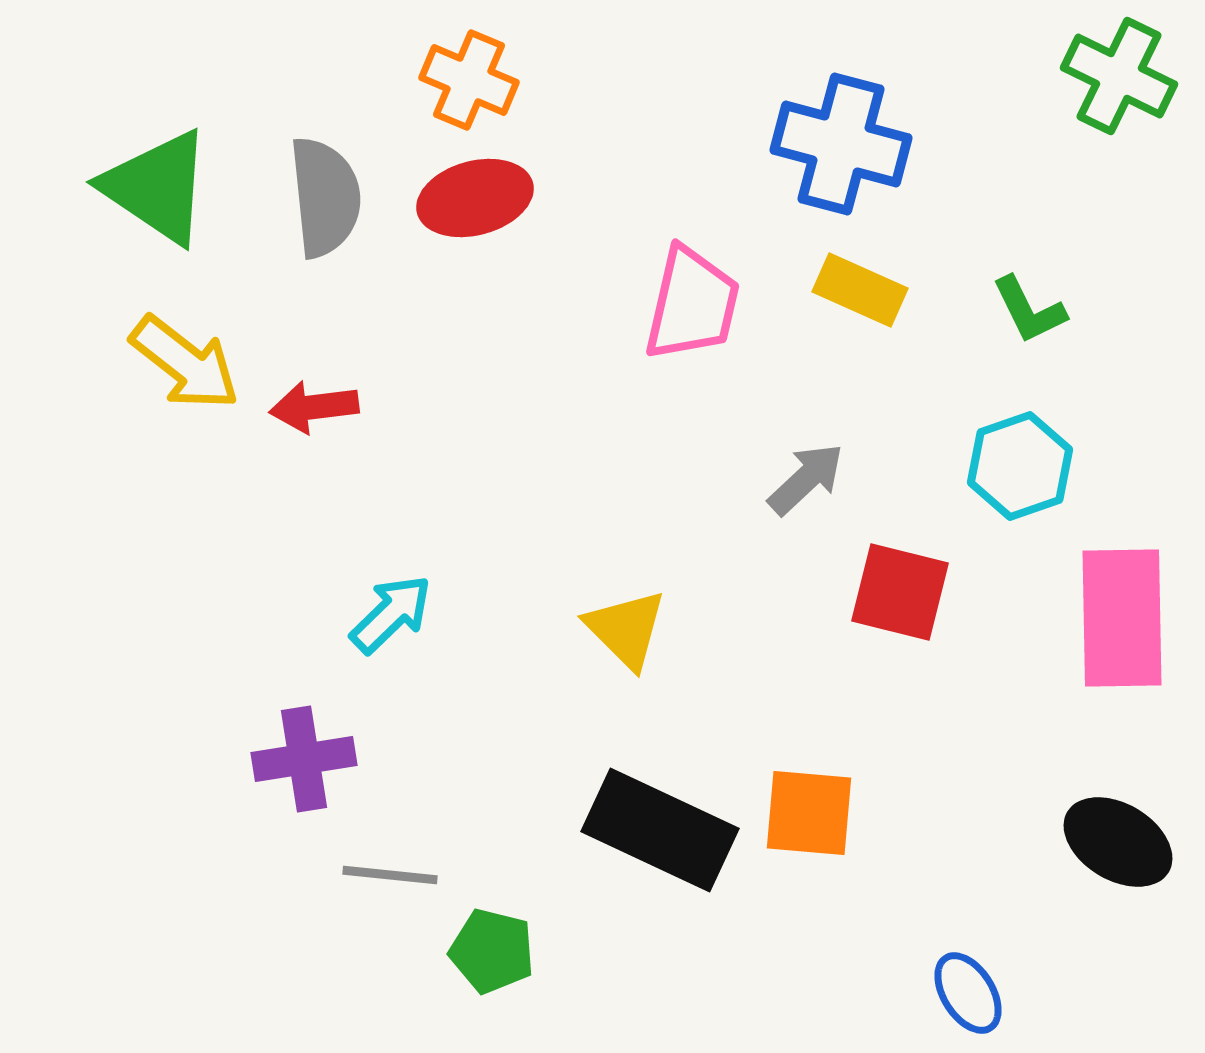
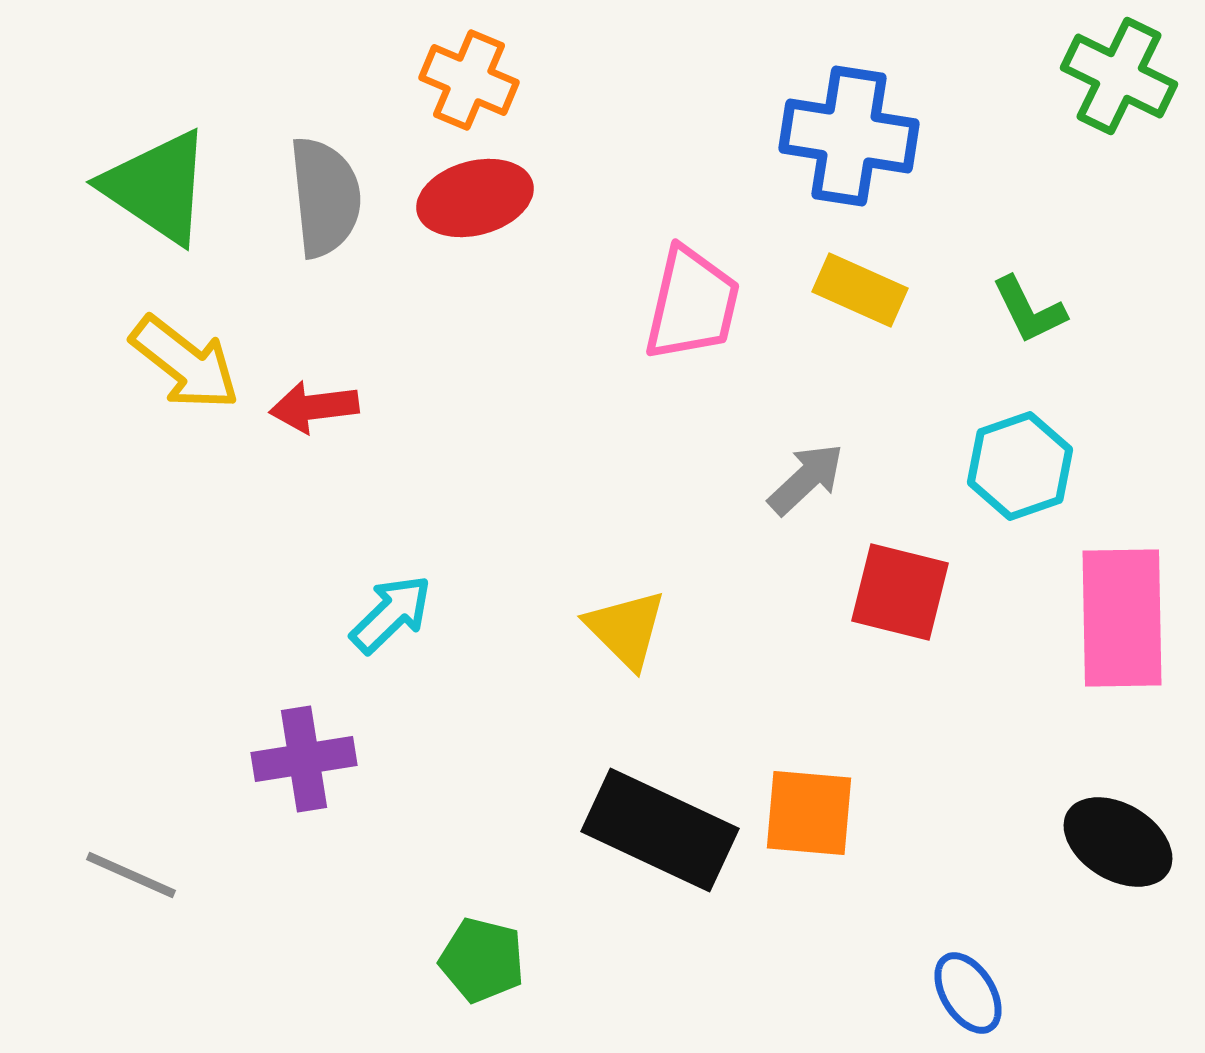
blue cross: moved 8 px right, 8 px up; rotated 6 degrees counterclockwise
gray line: moved 259 px left; rotated 18 degrees clockwise
green pentagon: moved 10 px left, 9 px down
